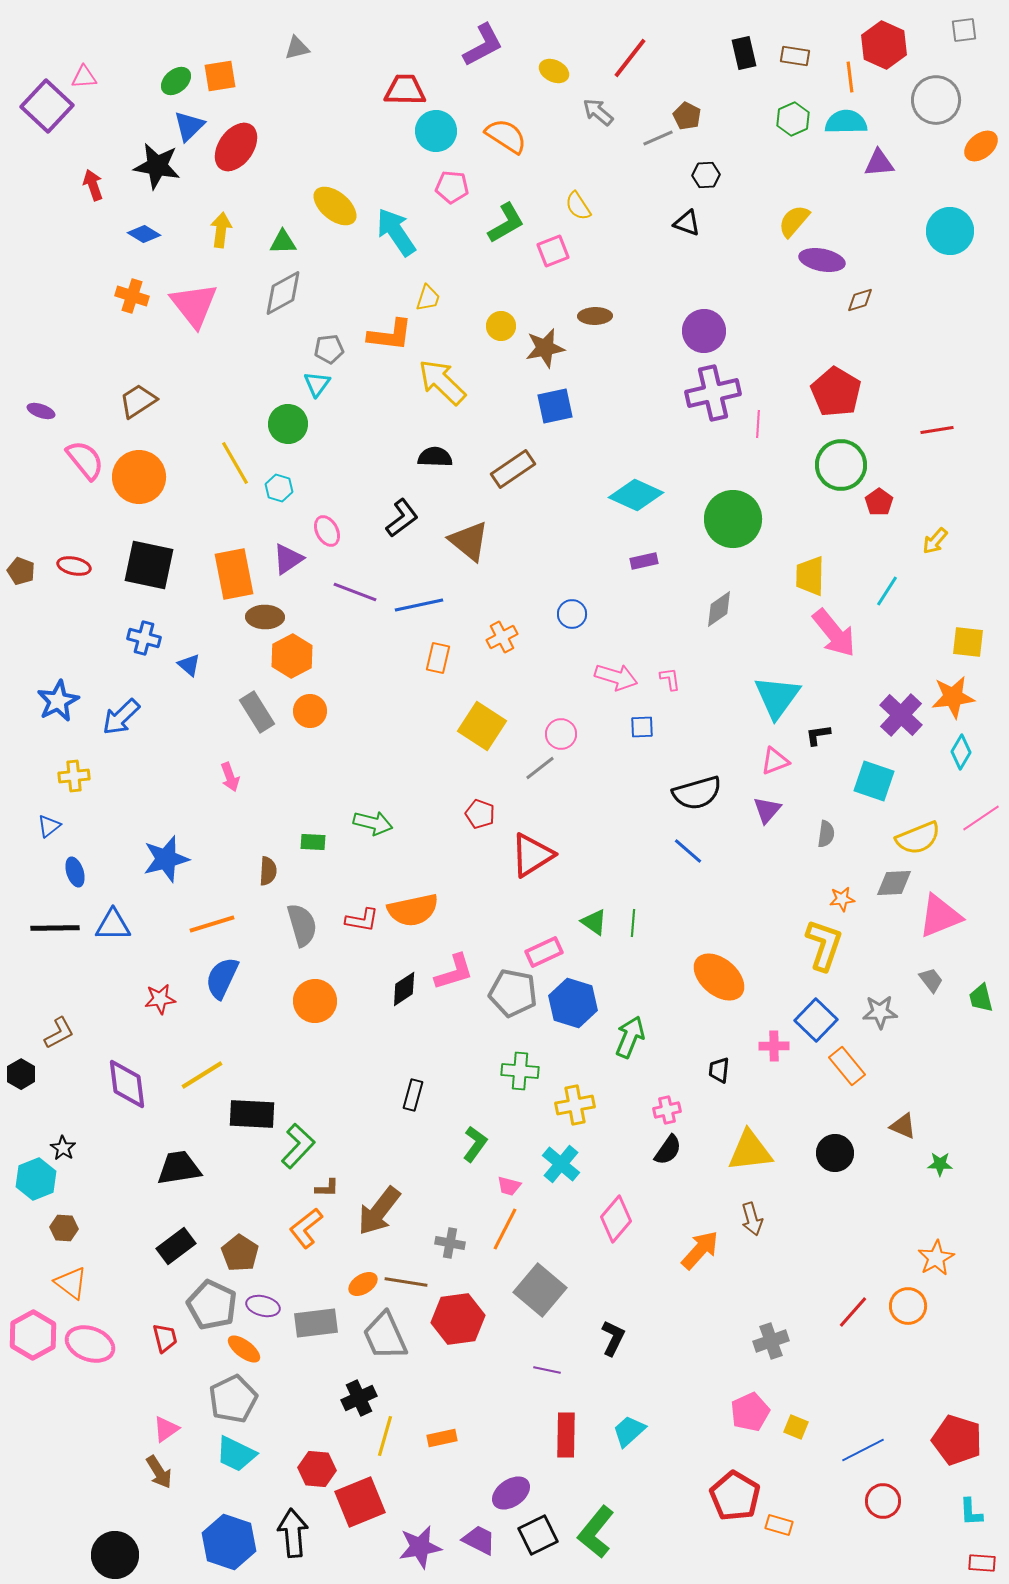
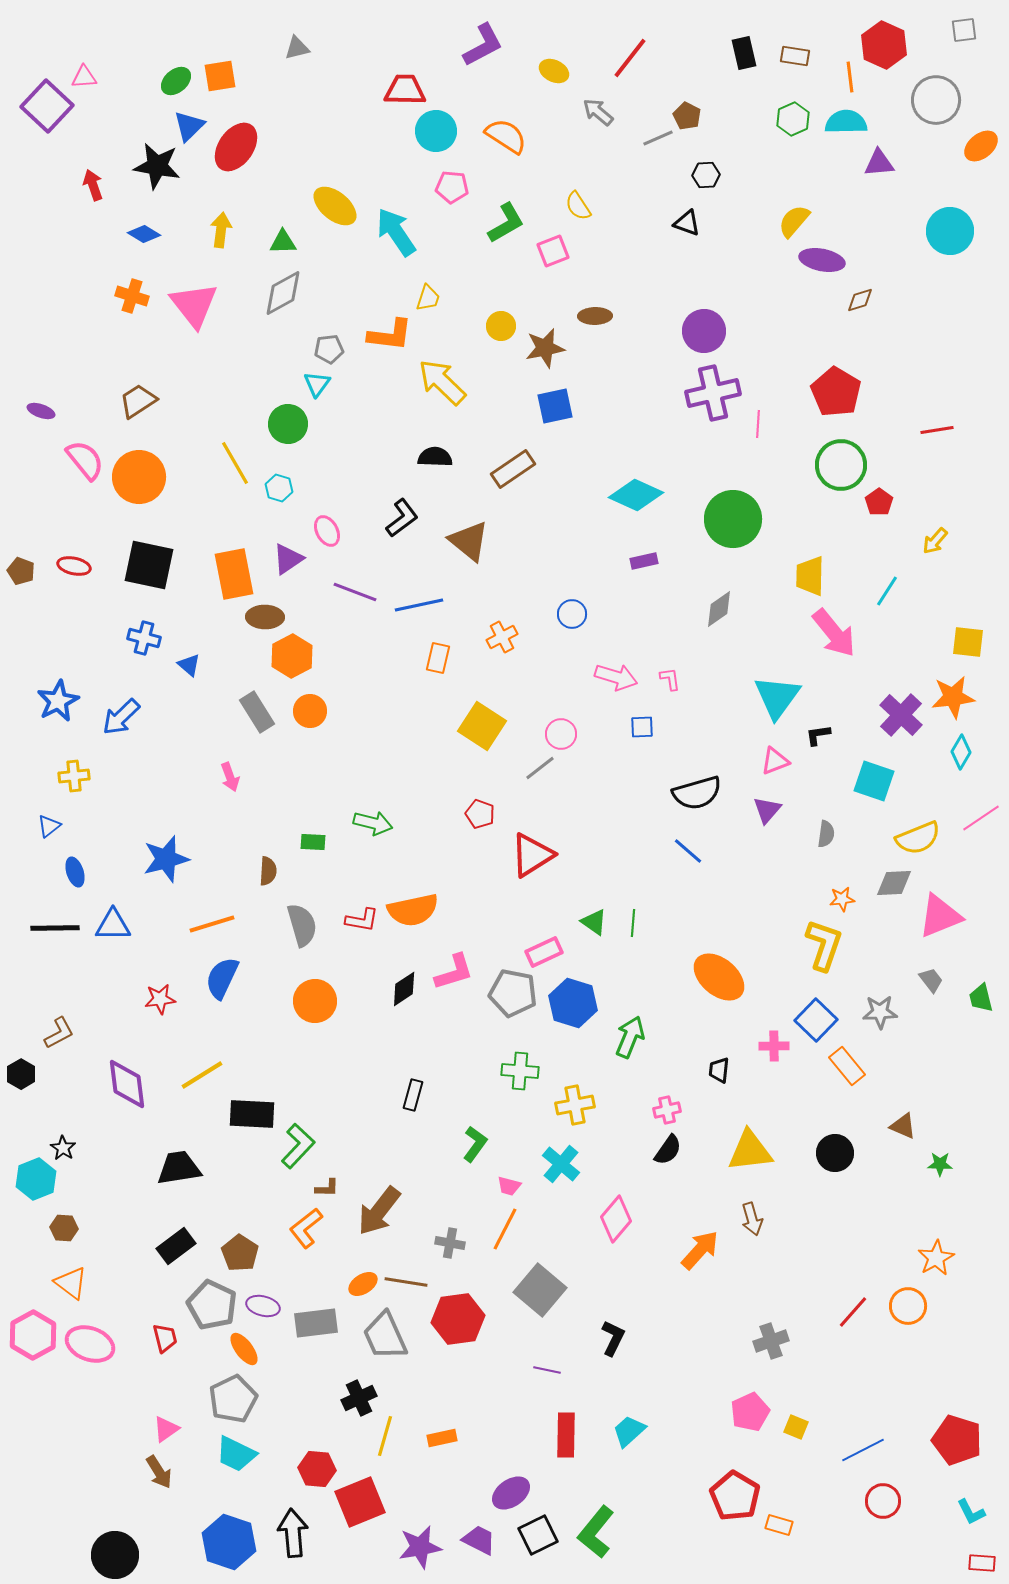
orange ellipse at (244, 1349): rotated 16 degrees clockwise
cyan L-shape at (971, 1512): rotated 24 degrees counterclockwise
